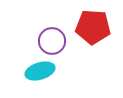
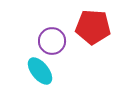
cyan ellipse: rotated 68 degrees clockwise
